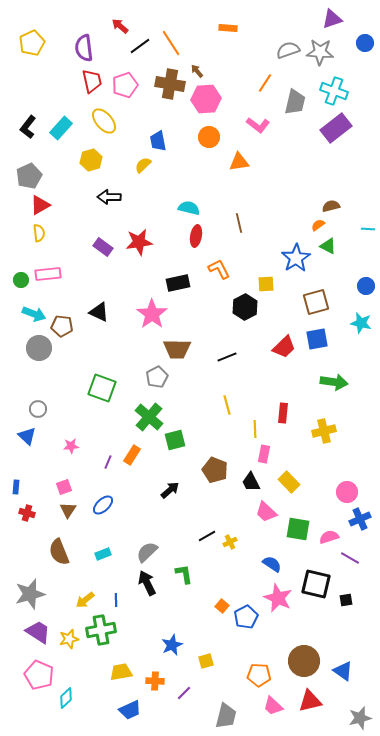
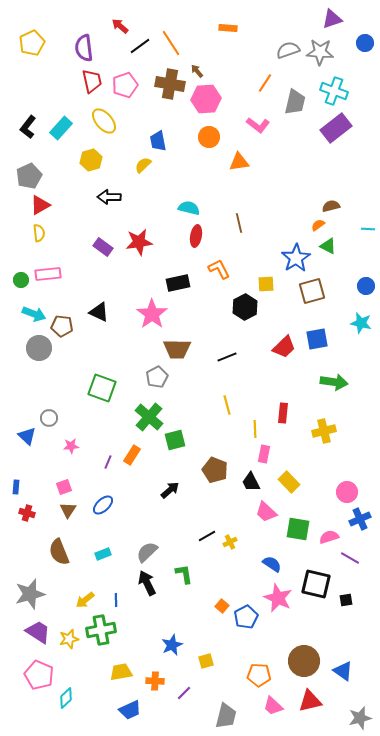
brown square at (316, 302): moved 4 px left, 11 px up
gray circle at (38, 409): moved 11 px right, 9 px down
